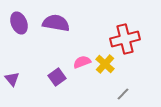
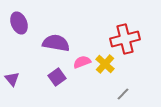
purple semicircle: moved 20 px down
